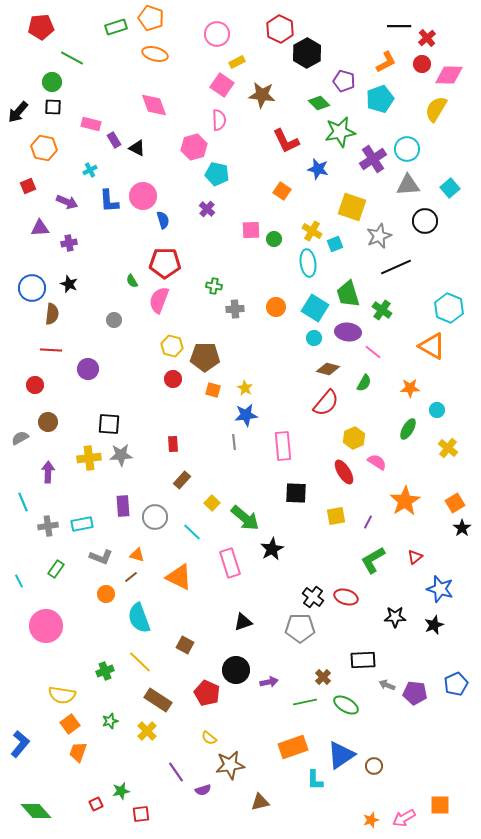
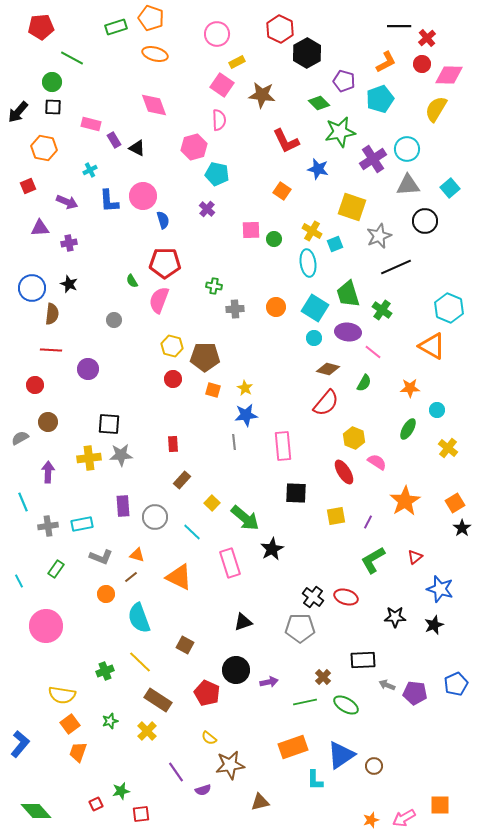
yellow hexagon at (354, 438): rotated 15 degrees counterclockwise
